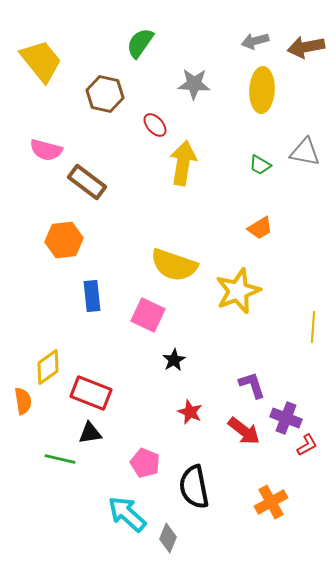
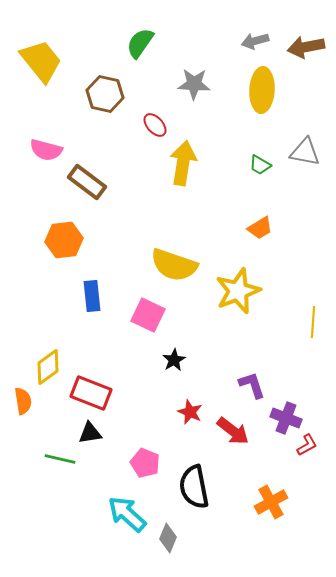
yellow line: moved 5 px up
red arrow: moved 11 px left
